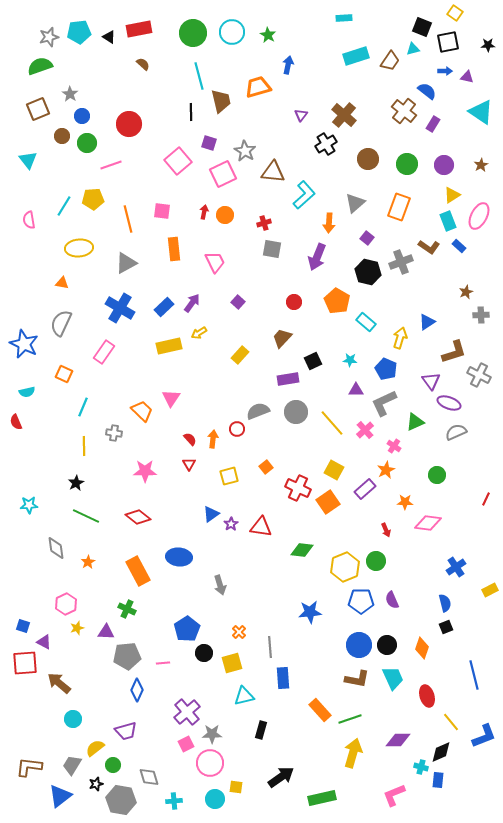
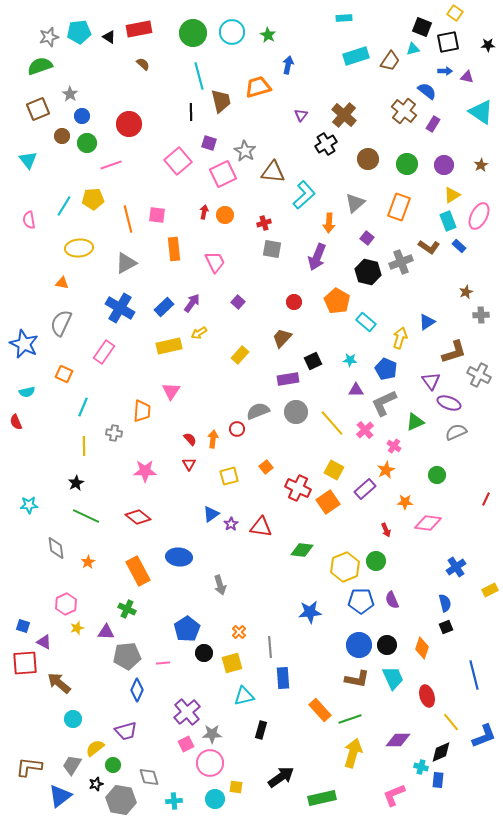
pink square at (162, 211): moved 5 px left, 4 px down
pink triangle at (171, 398): moved 7 px up
orange trapezoid at (142, 411): rotated 50 degrees clockwise
